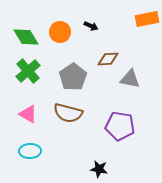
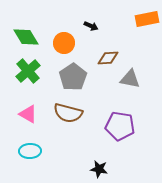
orange circle: moved 4 px right, 11 px down
brown diamond: moved 1 px up
